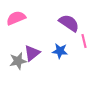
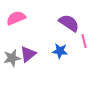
purple triangle: moved 4 px left, 1 px down
gray star: moved 6 px left, 3 px up
